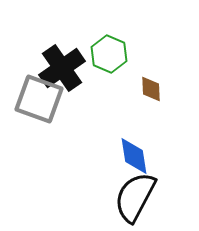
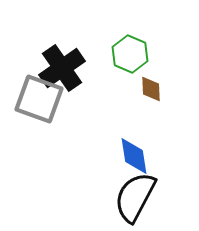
green hexagon: moved 21 px right
